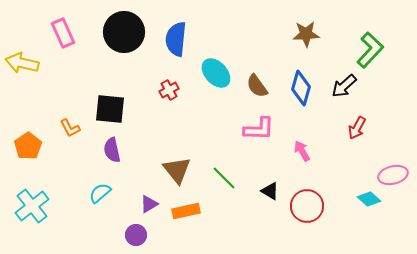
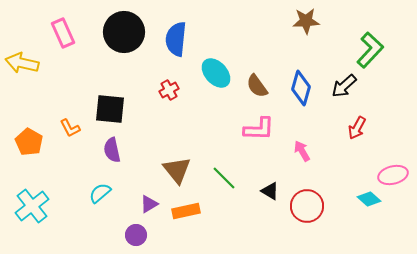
brown star: moved 13 px up
orange pentagon: moved 1 px right, 4 px up; rotated 8 degrees counterclockwise
